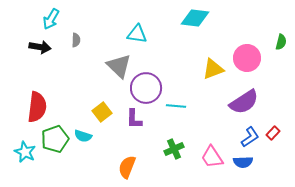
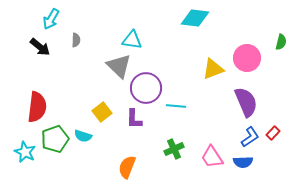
cyan triangle: moved 5 px left, 6 px down
black arrow: rotated 30 degrees clockwise
purple semicircle: moved 2 px right; rotated 80 degrees counterclockwise
